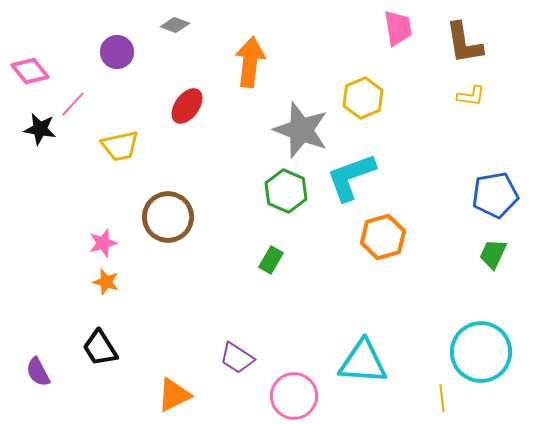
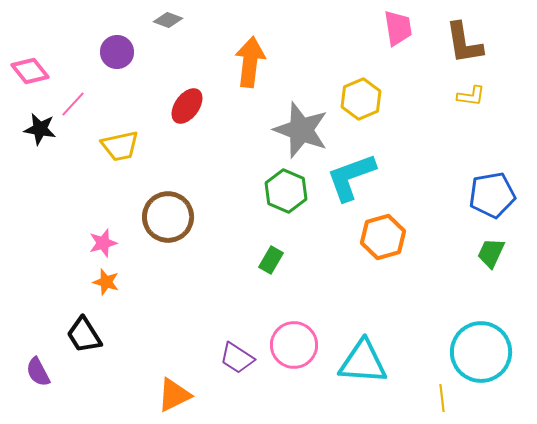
gray diamond: moved 7 px left, 5 px up
yellow hexagon: moved 2 px left, 1 px down
blue pentagon: moved 3 px left
green trapezoid: moved 2 px left, 1 px up
black trapezoid: moved 16 px left, 13 px up
pink circle: moved 51 px up
